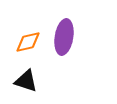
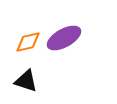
purple ellipse: moved 1 px down; rotated 52 degrees clockwise
